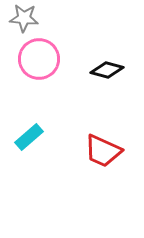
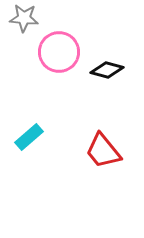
pink circle: moved 20 px right, 7 px up
red trapezoid: rotated 27 degrees clockwise
